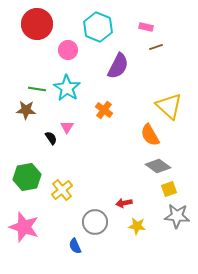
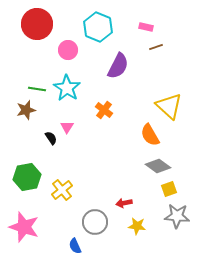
brown star: rotated 18 degrees counterclockwise
